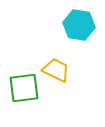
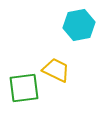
cyan hexagon: rotated 20 degrees counterclockwise
